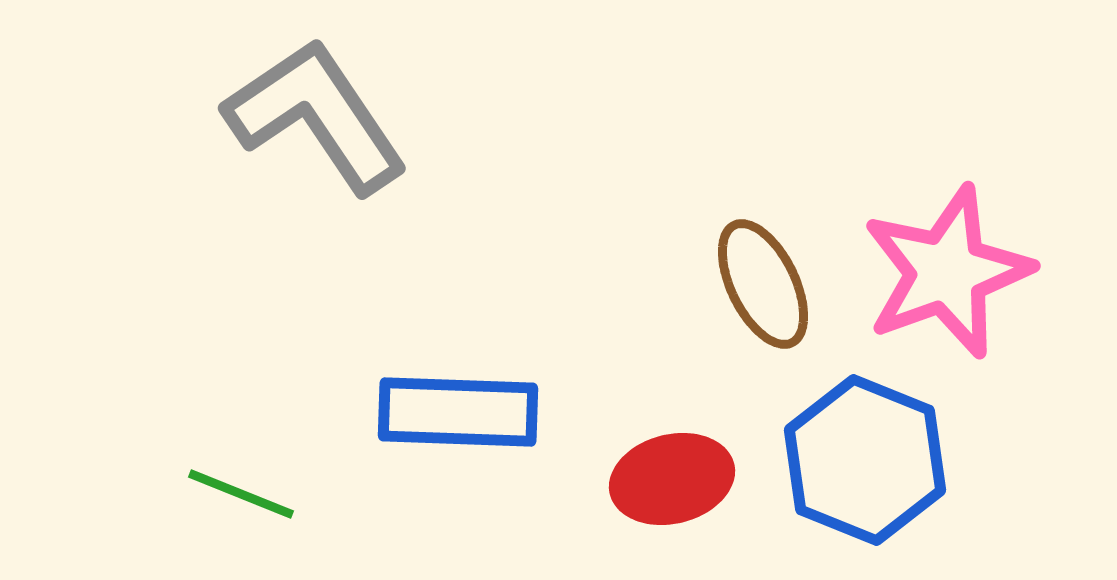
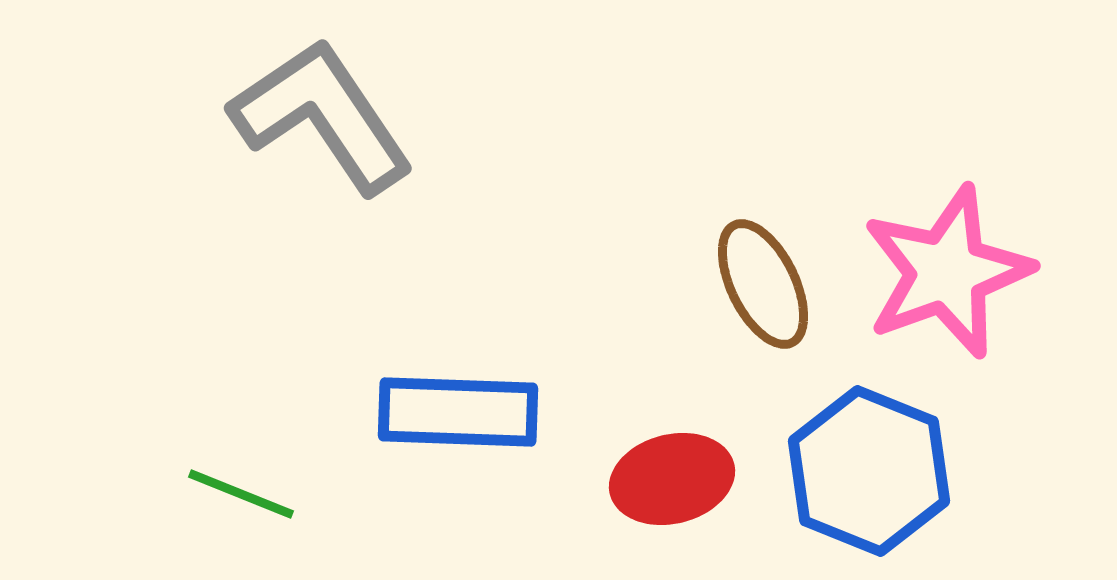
gray L-shape: moved 6 px right
blue hexagon: moved 4 px right, 11 px down
